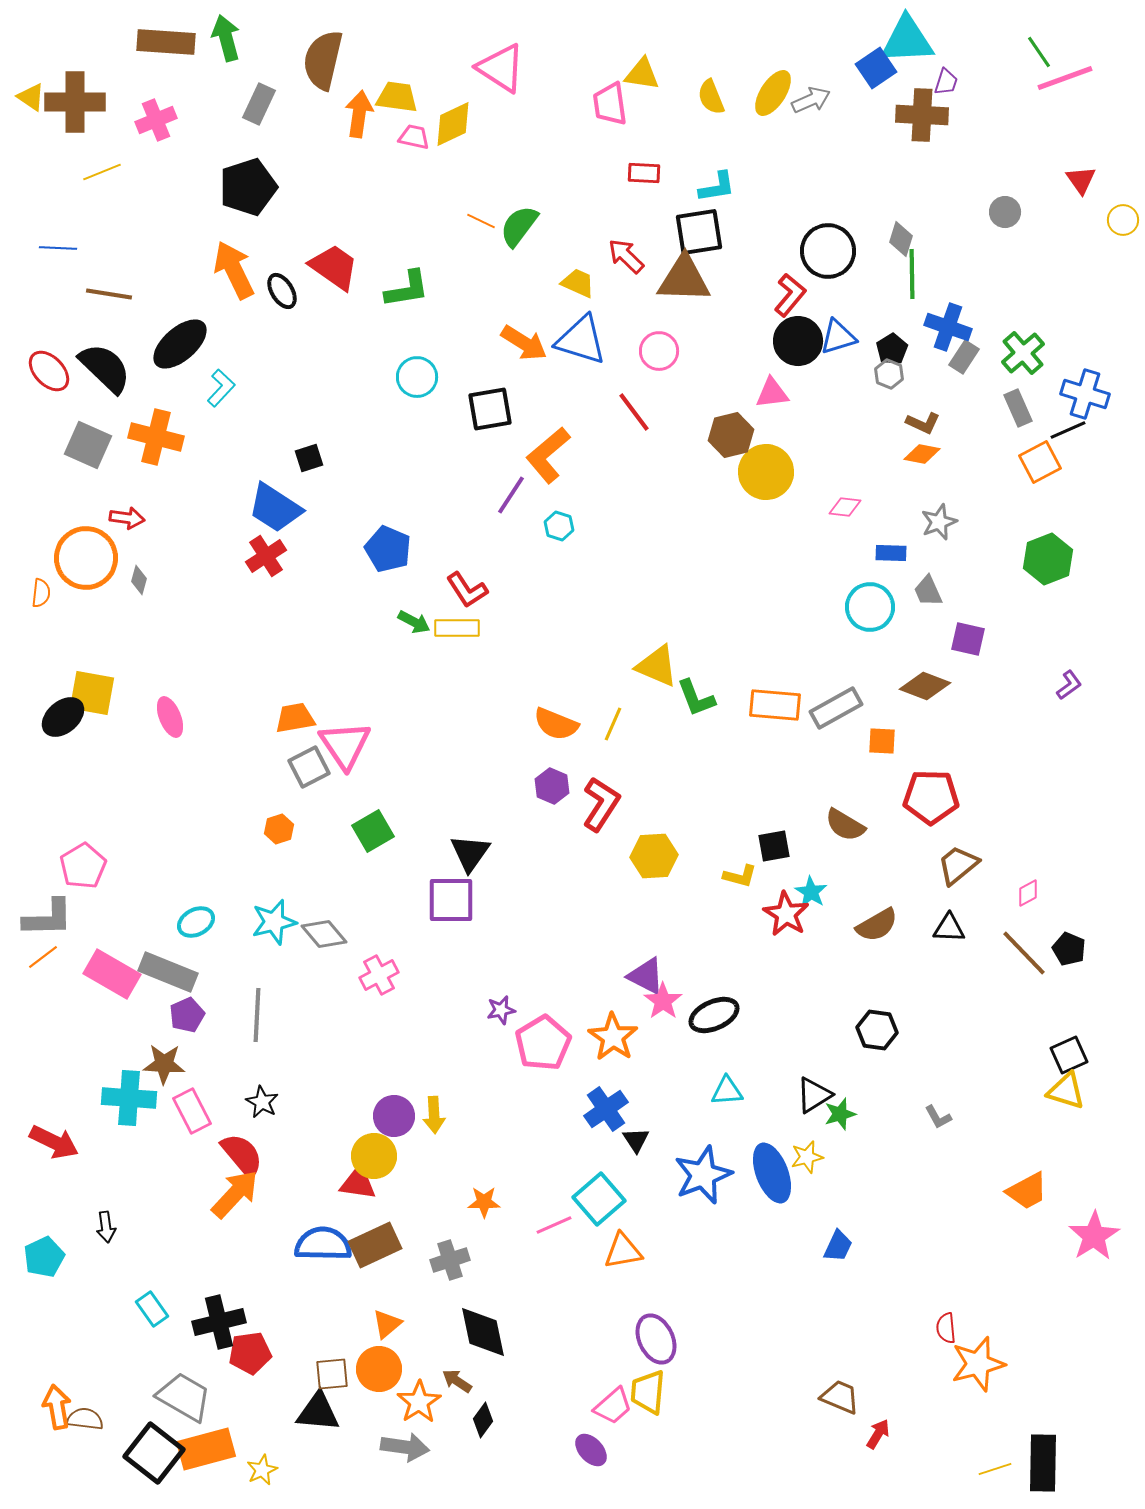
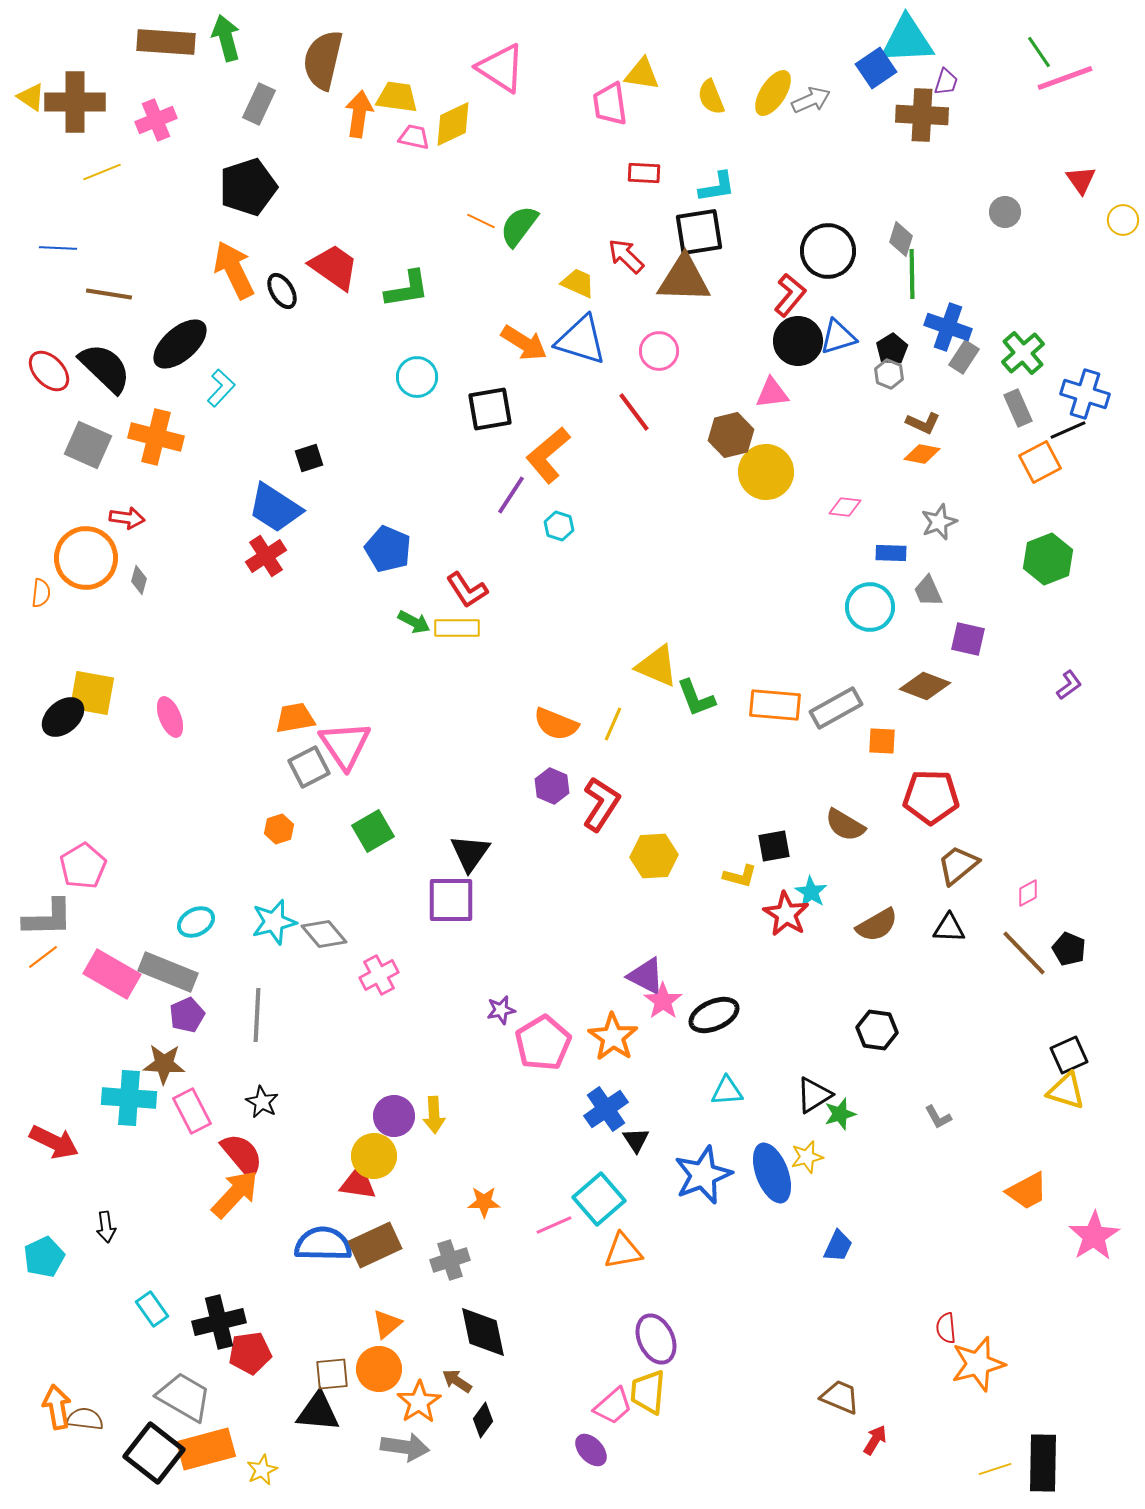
red arrow at (878, 1434): moved 3 px left, 6 px down
